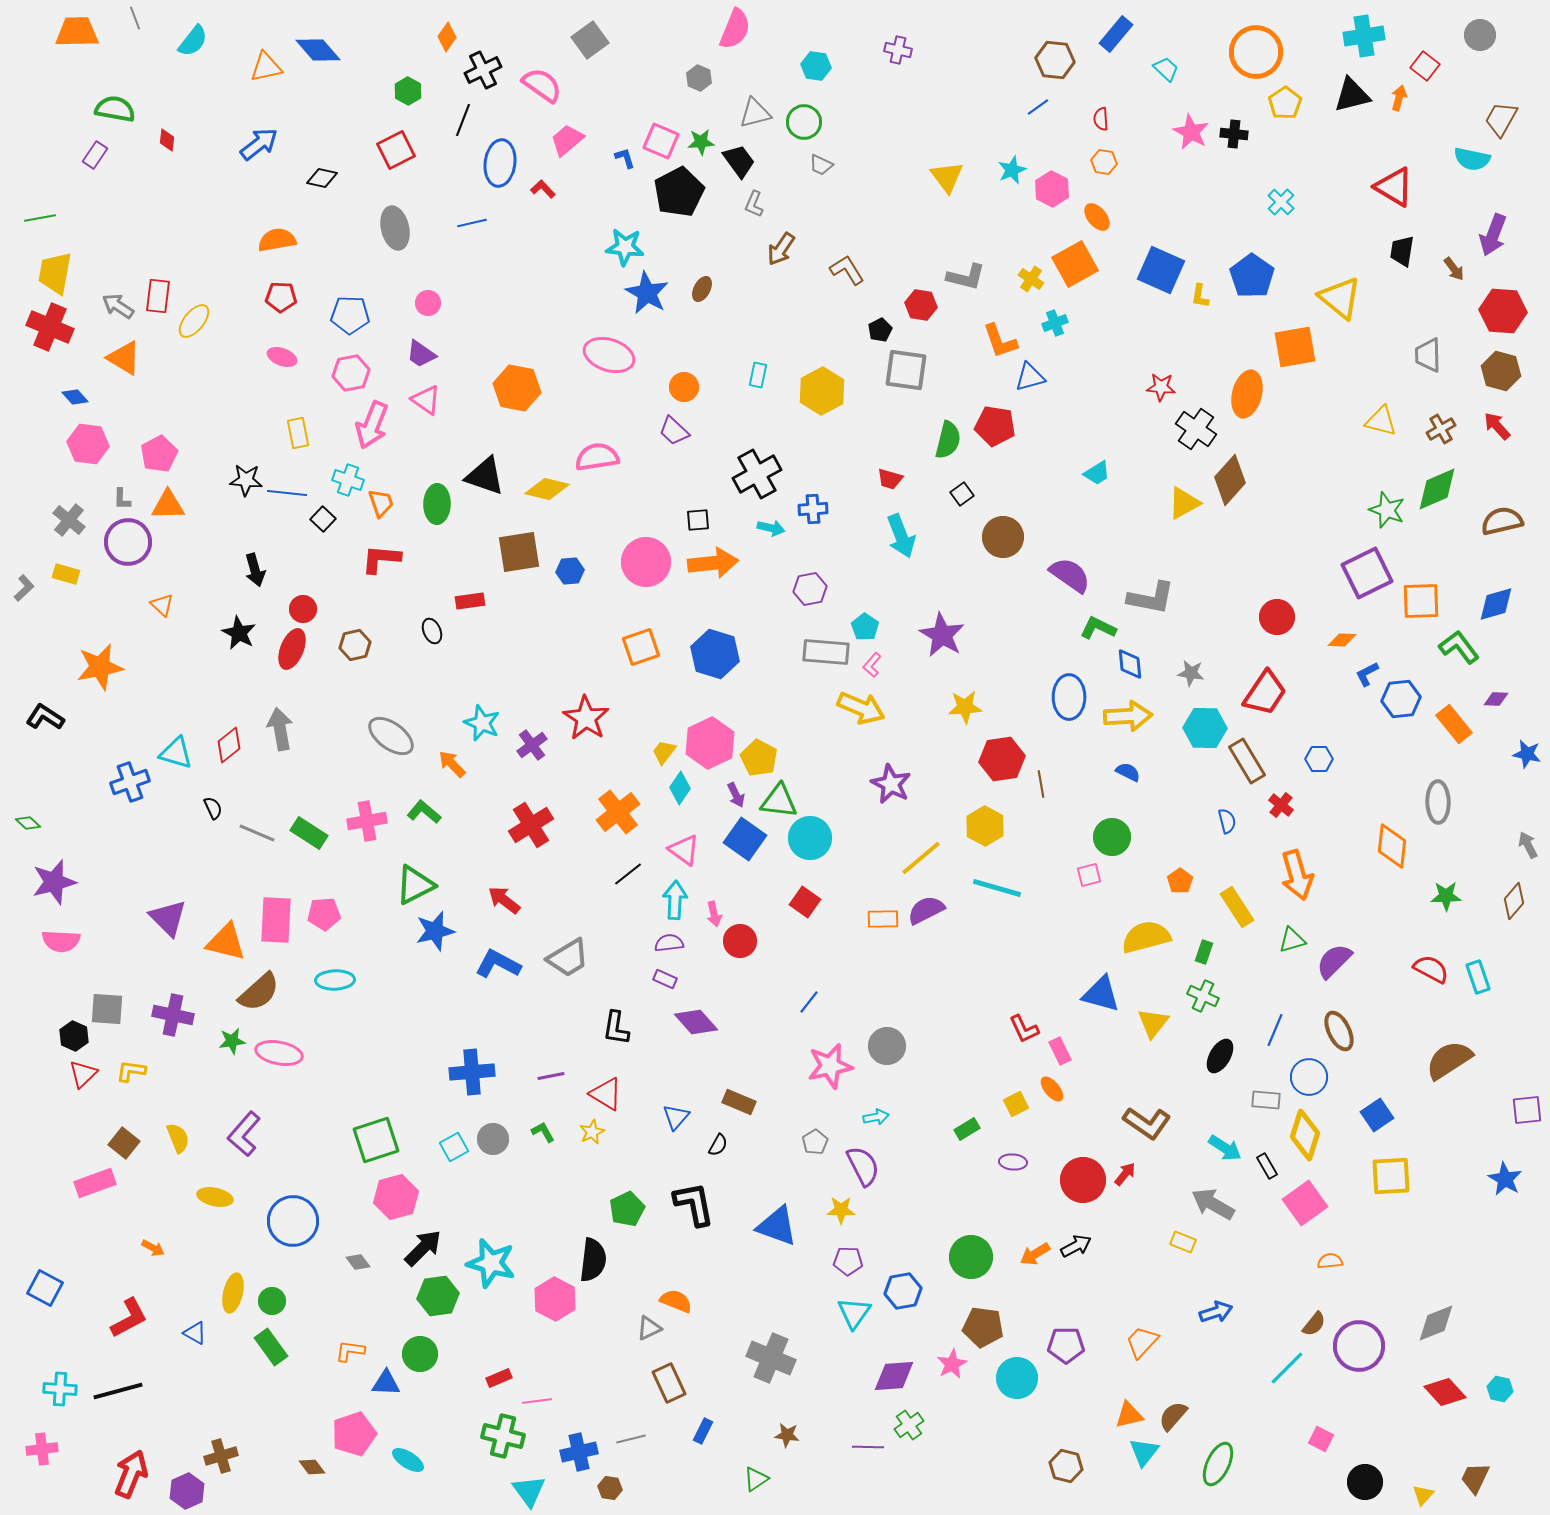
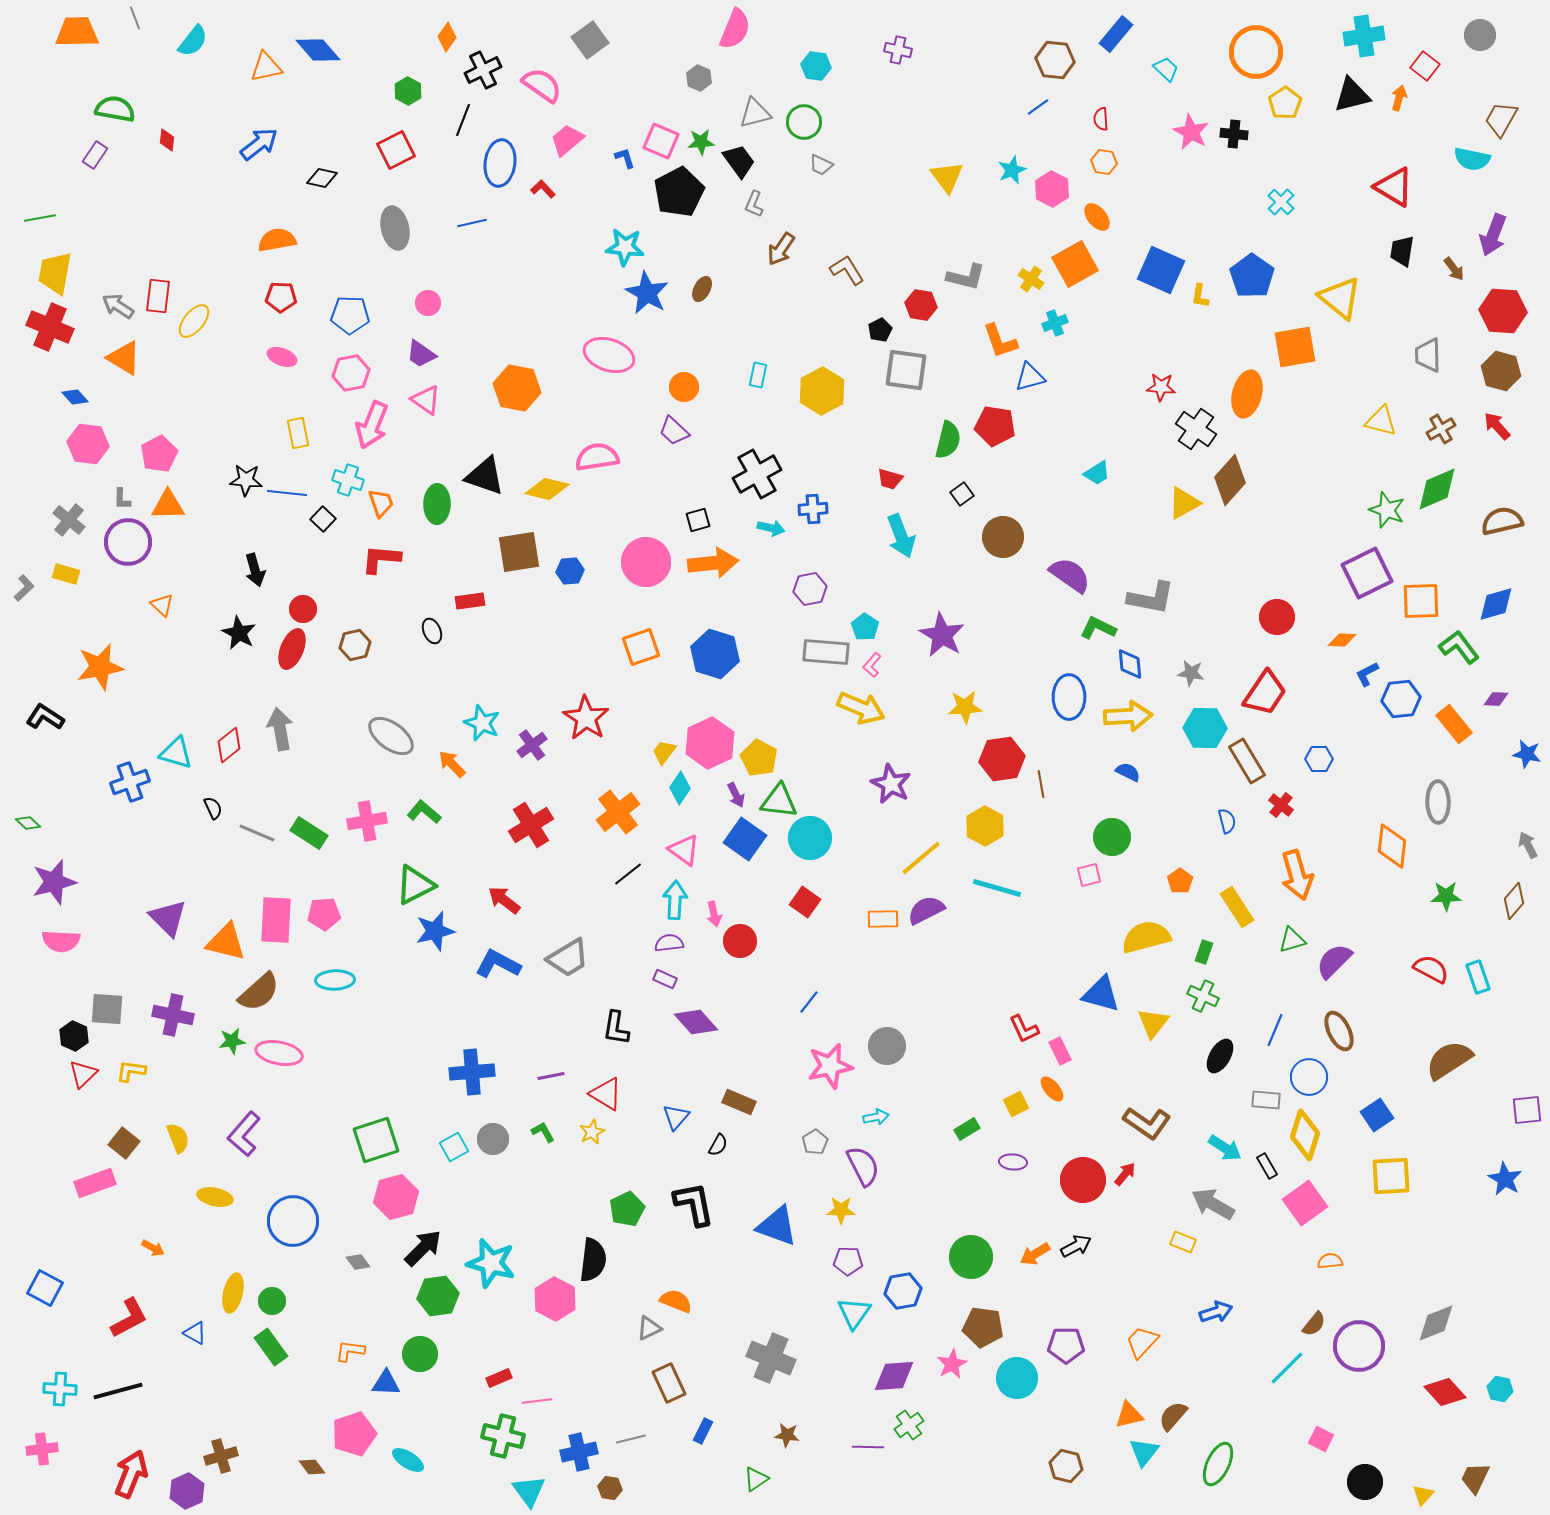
black square at (698, 520): rotated 10 degrees counterclockwise
